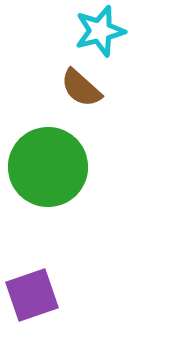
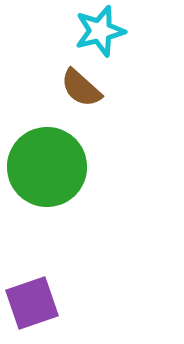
green circle: moved 1 px left
purple square: moved 8 px down
